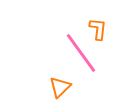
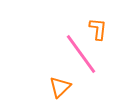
pink line: moved 1 px down
